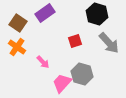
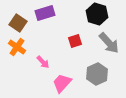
purple rectangle: rotated 18 degrees clockwise
gray hexagon: moved 15 px right; rotated 20 degrees clockwise
